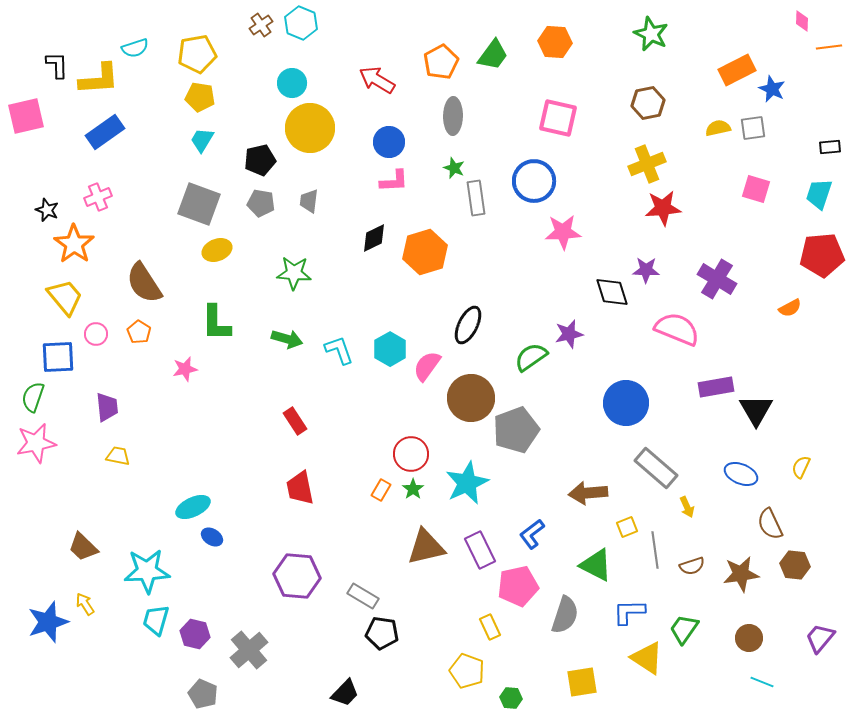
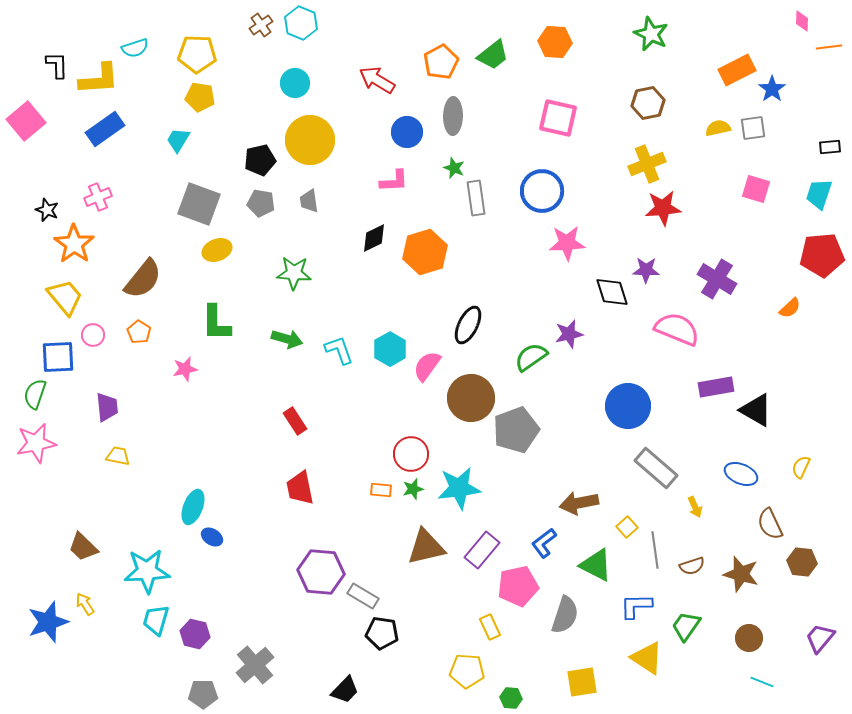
yellow pentagon at (197, 54): rotated 12 degrees clockwise
green trapezoid at (493, 55): rotated 16 degrees clockwise
cyan circle at (292, 83): moved 3 px right
blue star at (772, 89): rotated 12 degrees clockwise
pink square at (26, 116): moved 5 px down; rotated 27 degrees counterclockwise
yellow circle at (310, 128): moved 12 px down
blue rectangle at (105, 132): moved 3 px up
cyan trapezoid at (202, 140): moved 24 px left
blue circle at (389, 142): moved 18 px right, 10 px up
blue circle at (534, 181): moved 8 px right, 10 px down
gray trapezoid at (309, 201): rotated 15 degrees counterclockwise
pink star at (563, 232): moved 4 px right, 11 px down
brown semicircle at (144, 283): moved 1 px left, 4 px up; rotated 108 degrees counterclockwise
orange semicircle at (790, 308): rotated 15 degrees counterclockwise
pink circle at (96, 334): moved 3 px left, 1 px down
green semicircle at (33, 397): moved 2 px right, 3 px up
blue circle at (626, 403): moved 2 px right, 3 px down
black triangle at (756, 410): rotated 30 degrees counterclockwise
cyan star at (467, 483): moved 8 px left, 5 px down; rotated 18 degrees clockwise
green star at (413, 489): rotated 20 degrees clockwise
orange rectangle at (381, 490): rotated 65 degrees clockwise
brown arrow at (588, 493): moved 9 px left, 10 px down; rotated 6 degrees counterclockwise
cyan ellipse at (193, 507): rotated 44 degrees counterclockwise
yellow arrow at (687, 507): moved 8 px right
yellow square at (627, 527): rotated 20 degrees counterclockwise
blue L-shape at (532, 534): moved 12 px right, 9 px down
purple rectangle at (480, 550): moved 2 px right; rotated 66 degrees clockwise
brown hexagon at (795, 565): moved 7 px right, 3 px up
brown star at (741, 574): rotated 24 degrees clockwise
purple hexagon at (297, 576): moved 24 px right, 4 px up
blue L-shape at (629, 612): moved 7 px right, 6 px up
green trapezoid at (684, 629): moved 2 px right, 3 px up
gray cross at (249, 650): moved 6 px right, 15 px down
yellow pentagon at (467, 671): rotated 16 degrees counterclockwise
black trapezoid at (345, 693): moved 3 px up
gray pentagon at (203, 694): rotated 24 degrees counterclockwise
